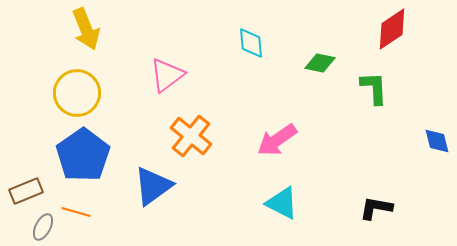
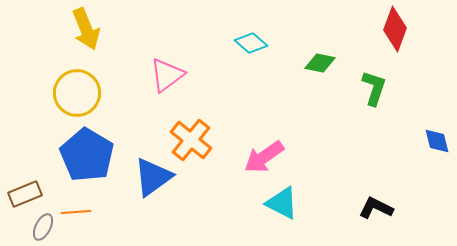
red diamond: moved 3 px right; rotated 36 degrees counterclockwise
cyan diamond: rotated 44 degrees counterclockwise
green L-shape: rotated 21 degrees clockwise
orange cross: moved 4 px down
pink arrow: moved 13 px left, 17 px down
blue pentagon: moved 4 px right; rotated 6 degrees counterclockwise
blue triangle: moved 9 px up
brown rectangle: moved 1 px left, 3 px down
black L-shape: rotated 16 degrees clockwise
orange line: rotated 20 degrees counterclockwise
